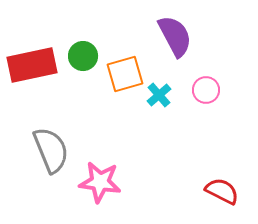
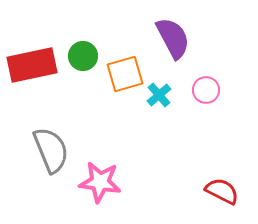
purple semicircle: moved 2 px left, 2 px down
